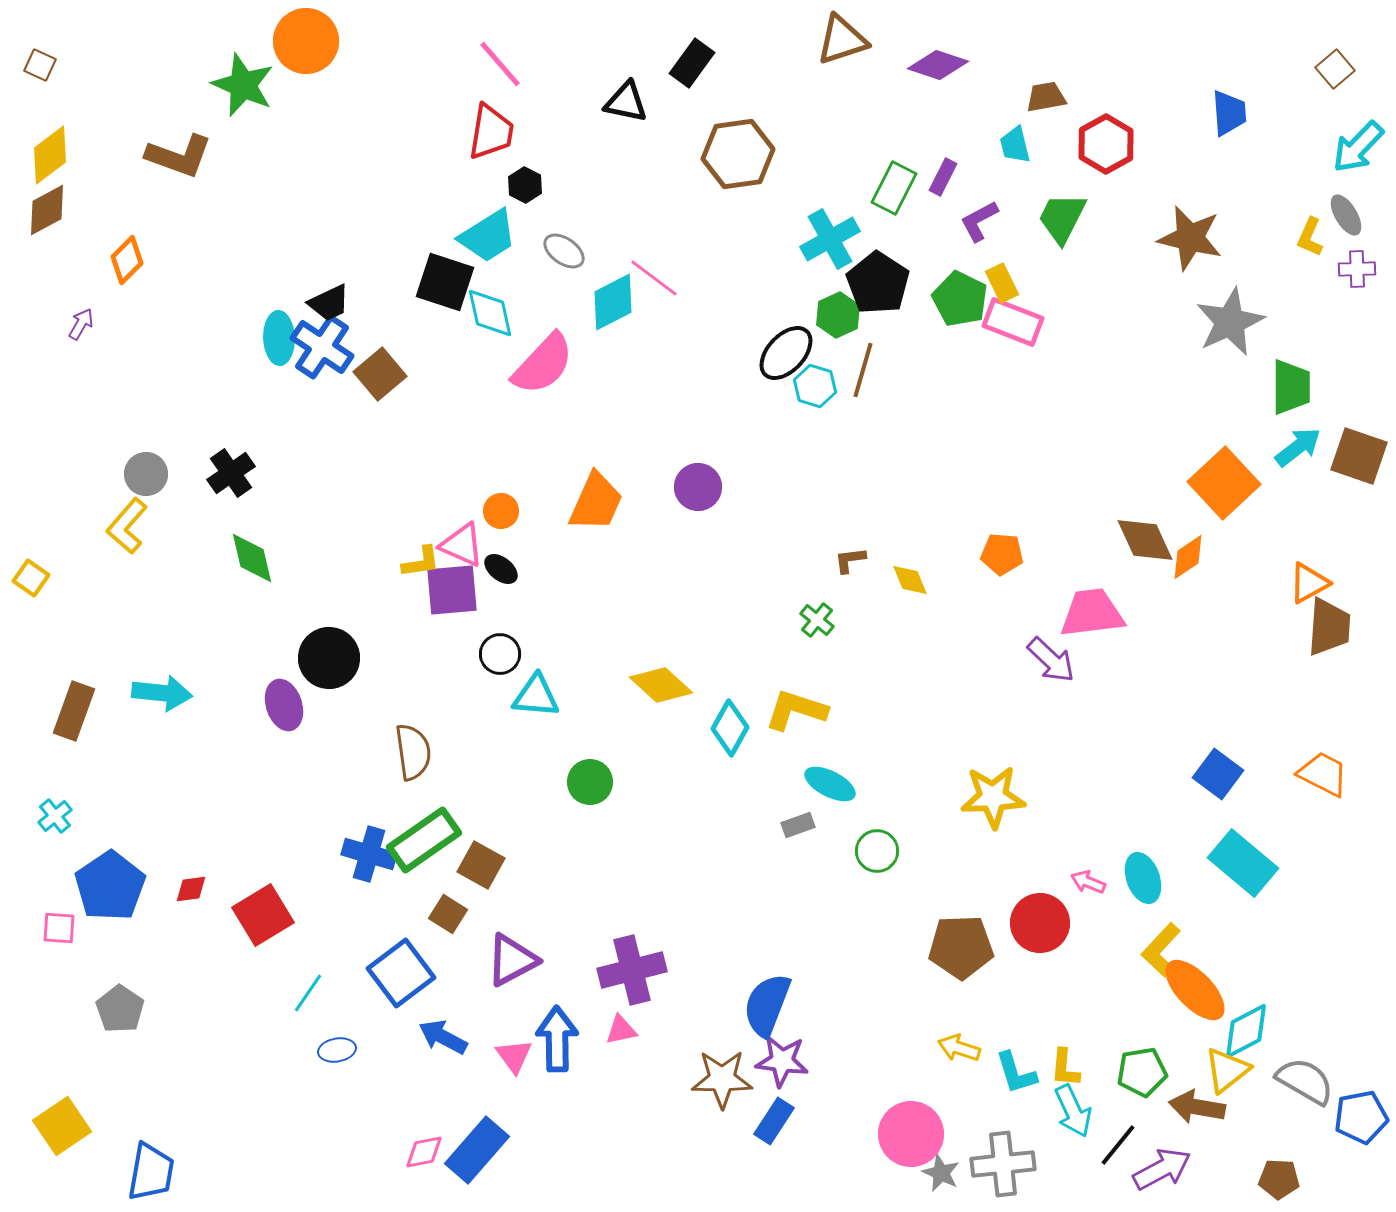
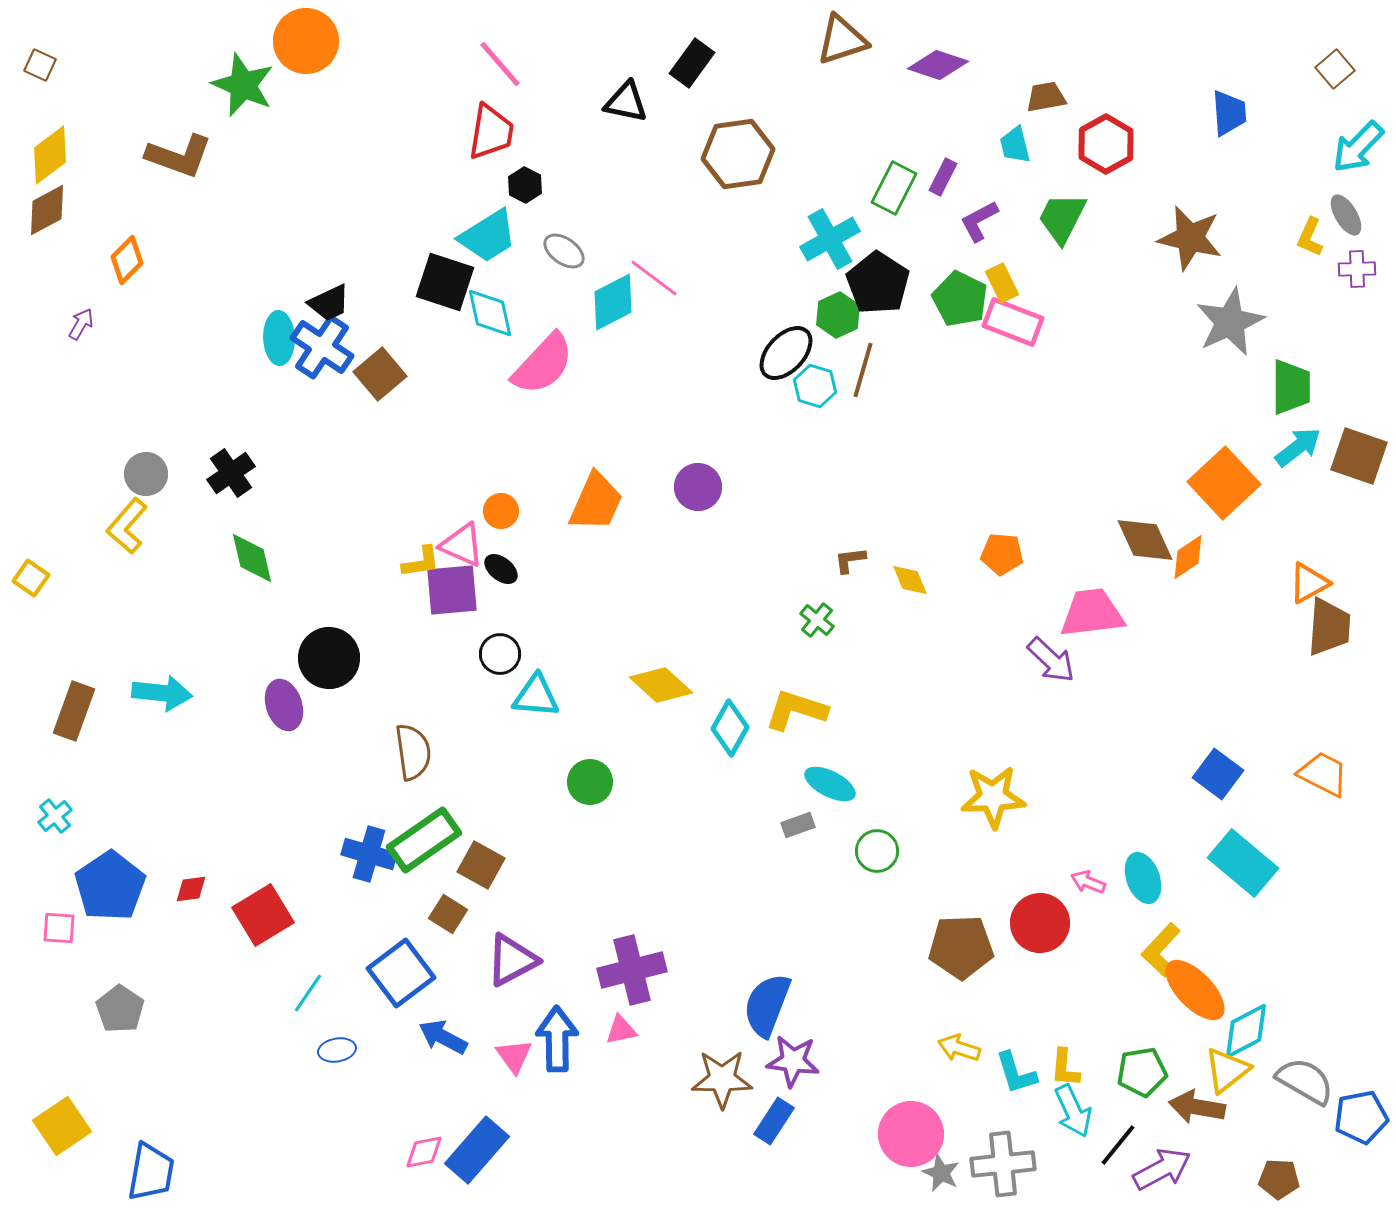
purple star at (782, 1061): moved 11 px right
